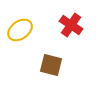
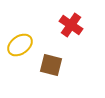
yellow ellipse: moved 15 px down
